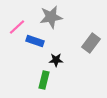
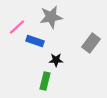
green rectangle: moved 1 px right, 1 px down
